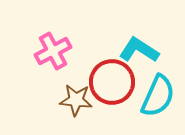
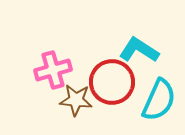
pink cross: moved 19 px down; rotated 12 degrees clockwise
cyan semicircle: moved 1 px right, 4 px down
